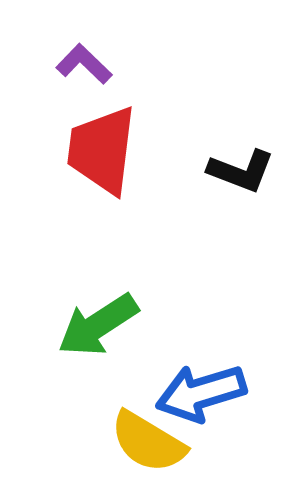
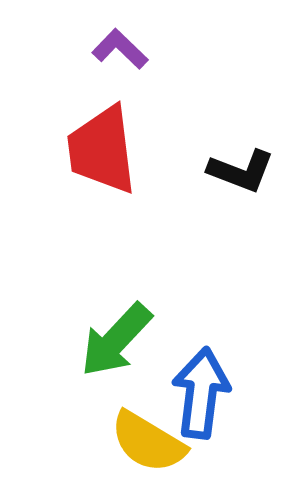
purple L-shape: moved 36 px right, 15 px up
red trapezoid: rotated 14 degrees counterclockwise
green arrow: moved 18 px right, 15 px down; rotated 14 degrees counterclockwise
blue arrow: rotated 114 degrees clockwise
